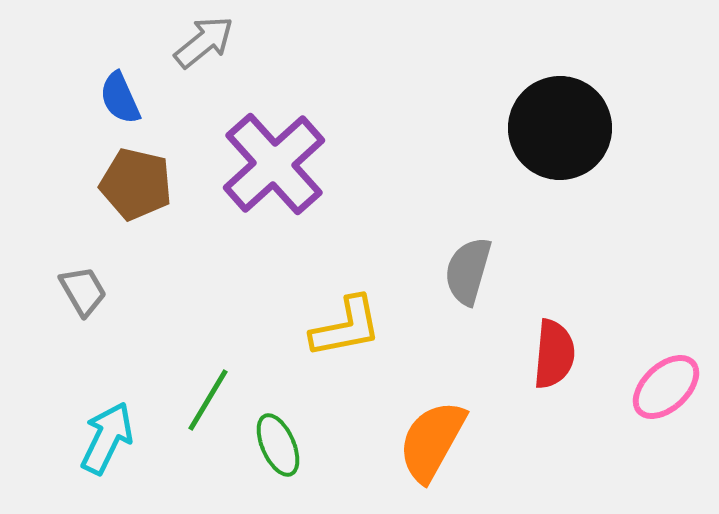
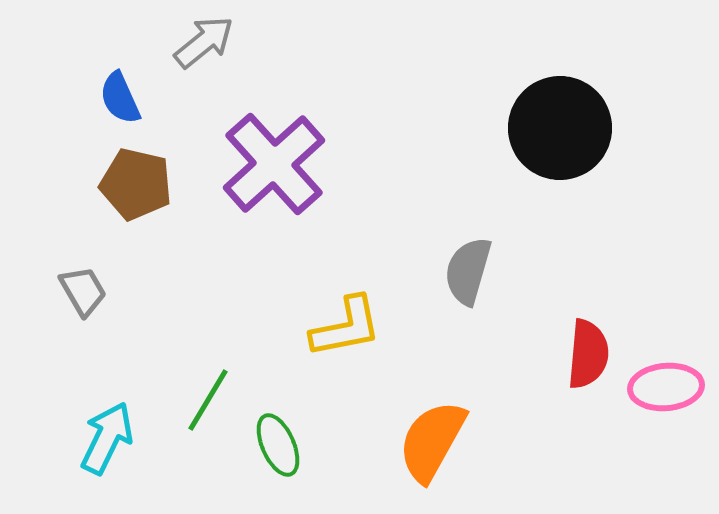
red semicircle: moved 34 px right
pink ellipse: rotated 38 degrees clockwise
